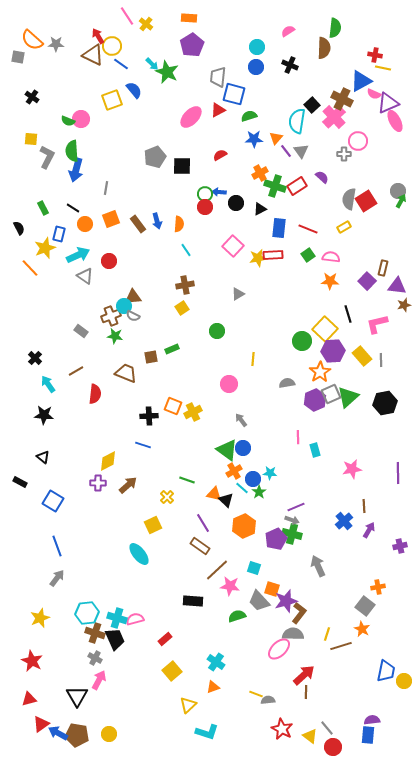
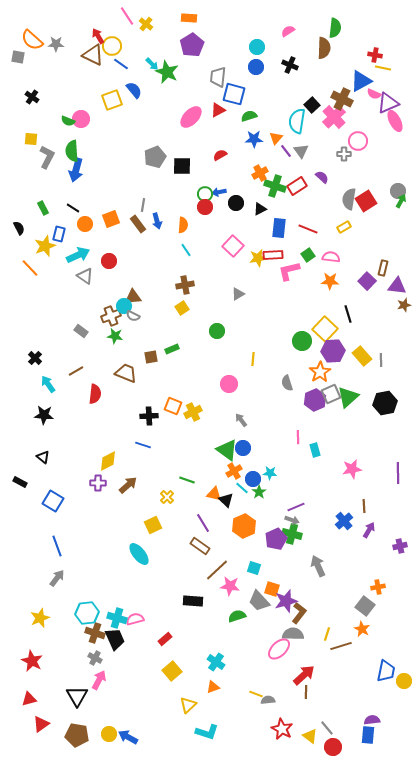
gray line at (106, 188): moved 37 px right, 17 px down
blue arrow at (219, 192): rotated 16 degrees counterclockwise
orange semicircle at (179, 224): moved 4 px right, 1 px down
yellow star at (45, 248): moved 2 px up
pink L-shape at (377, 324): moved 88 px left, 53 px up
gray semicircle at (287, 383): rotated 98 degrees counterclockwise
blue arrow at (58, 733): moved 70 px right, 4 px down
